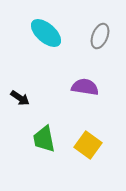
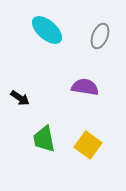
cyan ellipse: moved 1 px right, 3 px up
